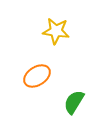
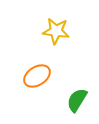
green semicircle: moved 3 px right, 2 px up
